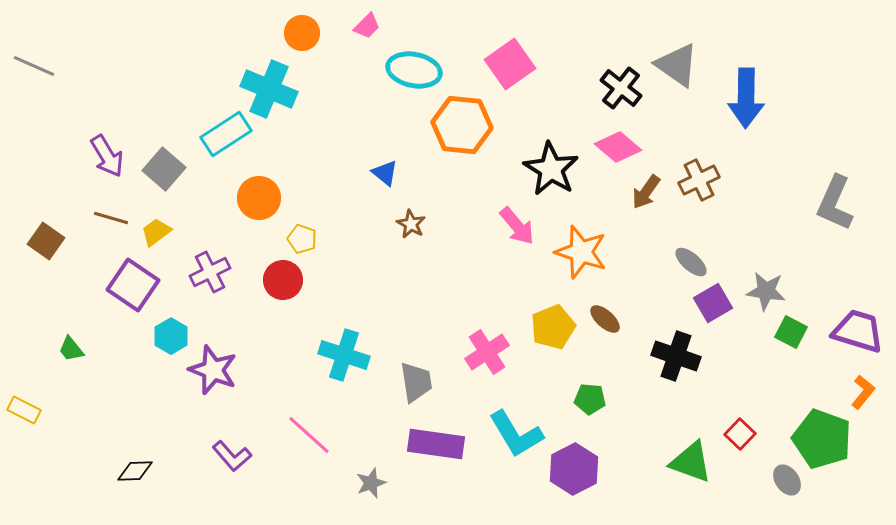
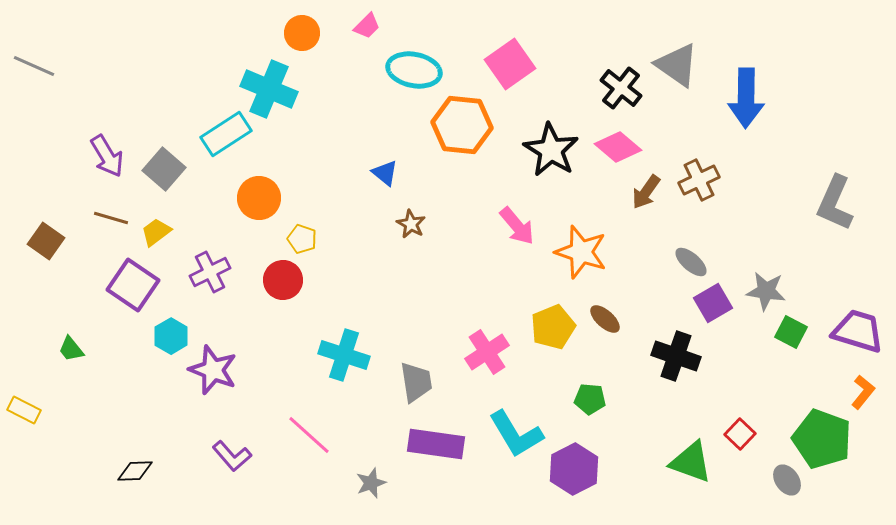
black star at (551, 169): moved 19 px up
